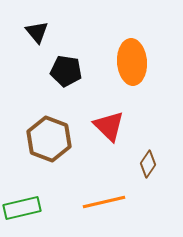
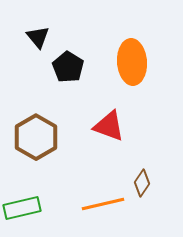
black triangle: moved 1 px right, 5 px down
black pentagon: moved 2 px right, 4 px up; rotated 24 degrees clockwise
red triangle: rotated 24 degrees counterclockwise
brown hexagon: moved 13 px left, 2 px up; rotated 9 degrees clockwise
brown diamond: moved 6 px left, 19 px down
orange line: moved 1 px left, 2 px down
